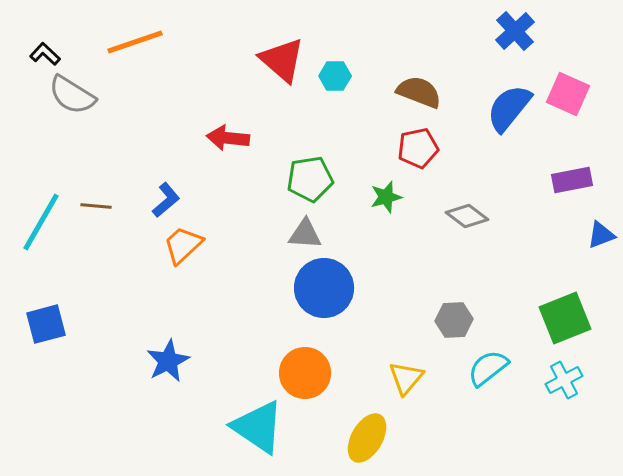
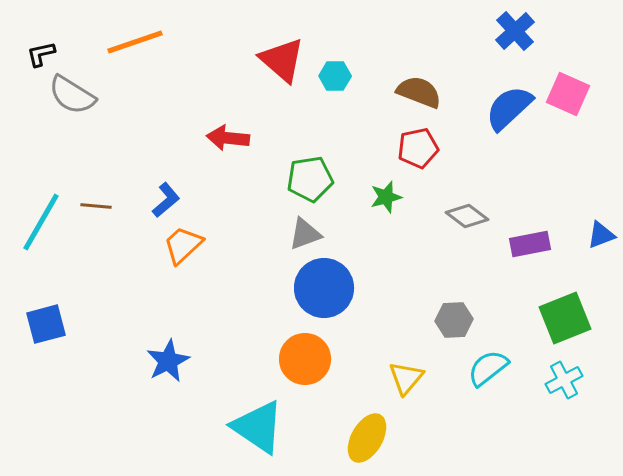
black L-shape: moved 4 px left; rotated 56 degrees counterclockwise
blue semicircle: rotated 8 degrees clockwise
purple rectangle: moved 42 px left, 64 px down
gray triangle: rotated 24 degrees counterclockwise
orange circle: moved 14 px up
